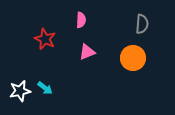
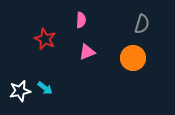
gray semicircle: rotated 12 degrees clockwise
